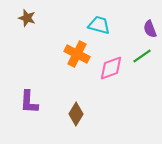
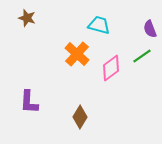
orange cross: rotated 15 degrees clockwise
pink diamond: rotated 16 degrees counterclockwise
brown diamond: moved 4 px right, 3 px down
